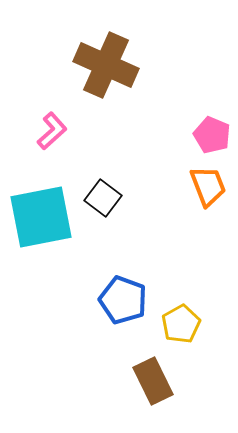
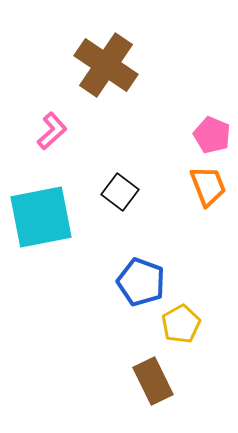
brown cross: rotated 10 degrees clockwise
black square: moved 17 px right, 6 px up
blue pentagon: moved 18 px right, 18 px up
